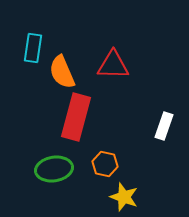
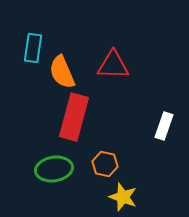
red rectangle: moved 2 px left
yellow star: moved 1 px left
